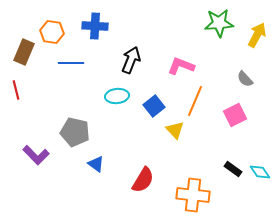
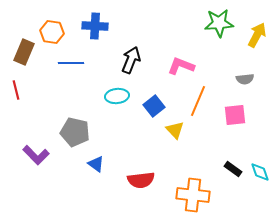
gray semicircle: rotated 54 degrees counterclockwise
orange line: moved 3 px right
pink square: rotated 20 degrees clockwise
cyan diamond: rotated 15 degrees clockwise
red semicircle: moved 2 px left; rotated 52 degrees clockwise
